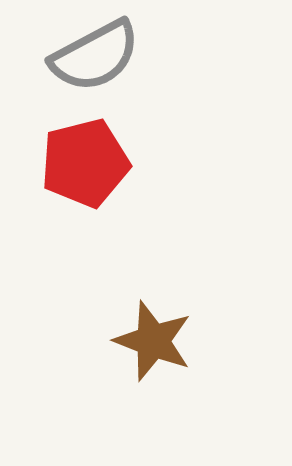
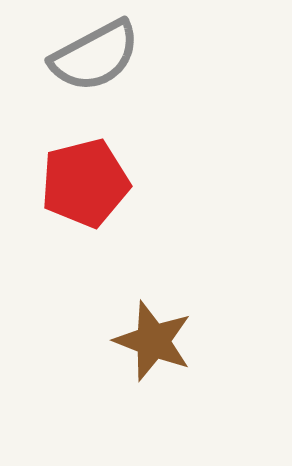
red pentagon: moved 20 px down
